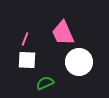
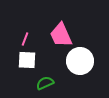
pink trapezoid: moved 2 px left, 2 px down
white circle: moved 1 px right, 1 px up
